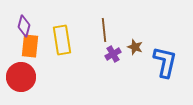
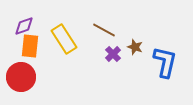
purple diamond: rotated 55 degrees clockwise
brown line: rotated 55 degrees counterclockwise
yellow rectangle: moved 2 px right, 1 px up; rotated 24 degrees counterclockwise
purple cross: rotated 14 degrees counterclockwise
